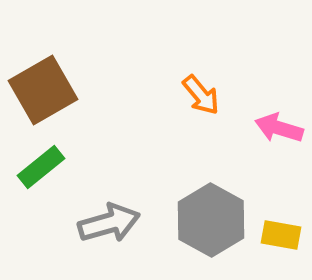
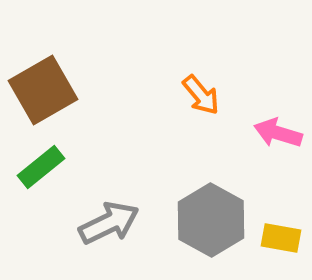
pink arrow: moved 1 px left, 5 px down
gray arrow: rotated 10 degrees counterclockwise
yellow rectangle: moved 3 px down
